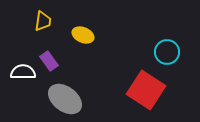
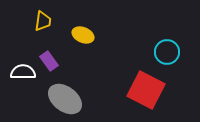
red square: rotated 6 degrees counterclockwise
